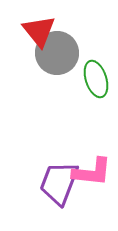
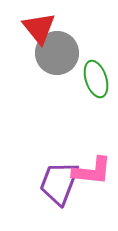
red triangle: moved 3 px up
pink L-shape: moved 1 px up
